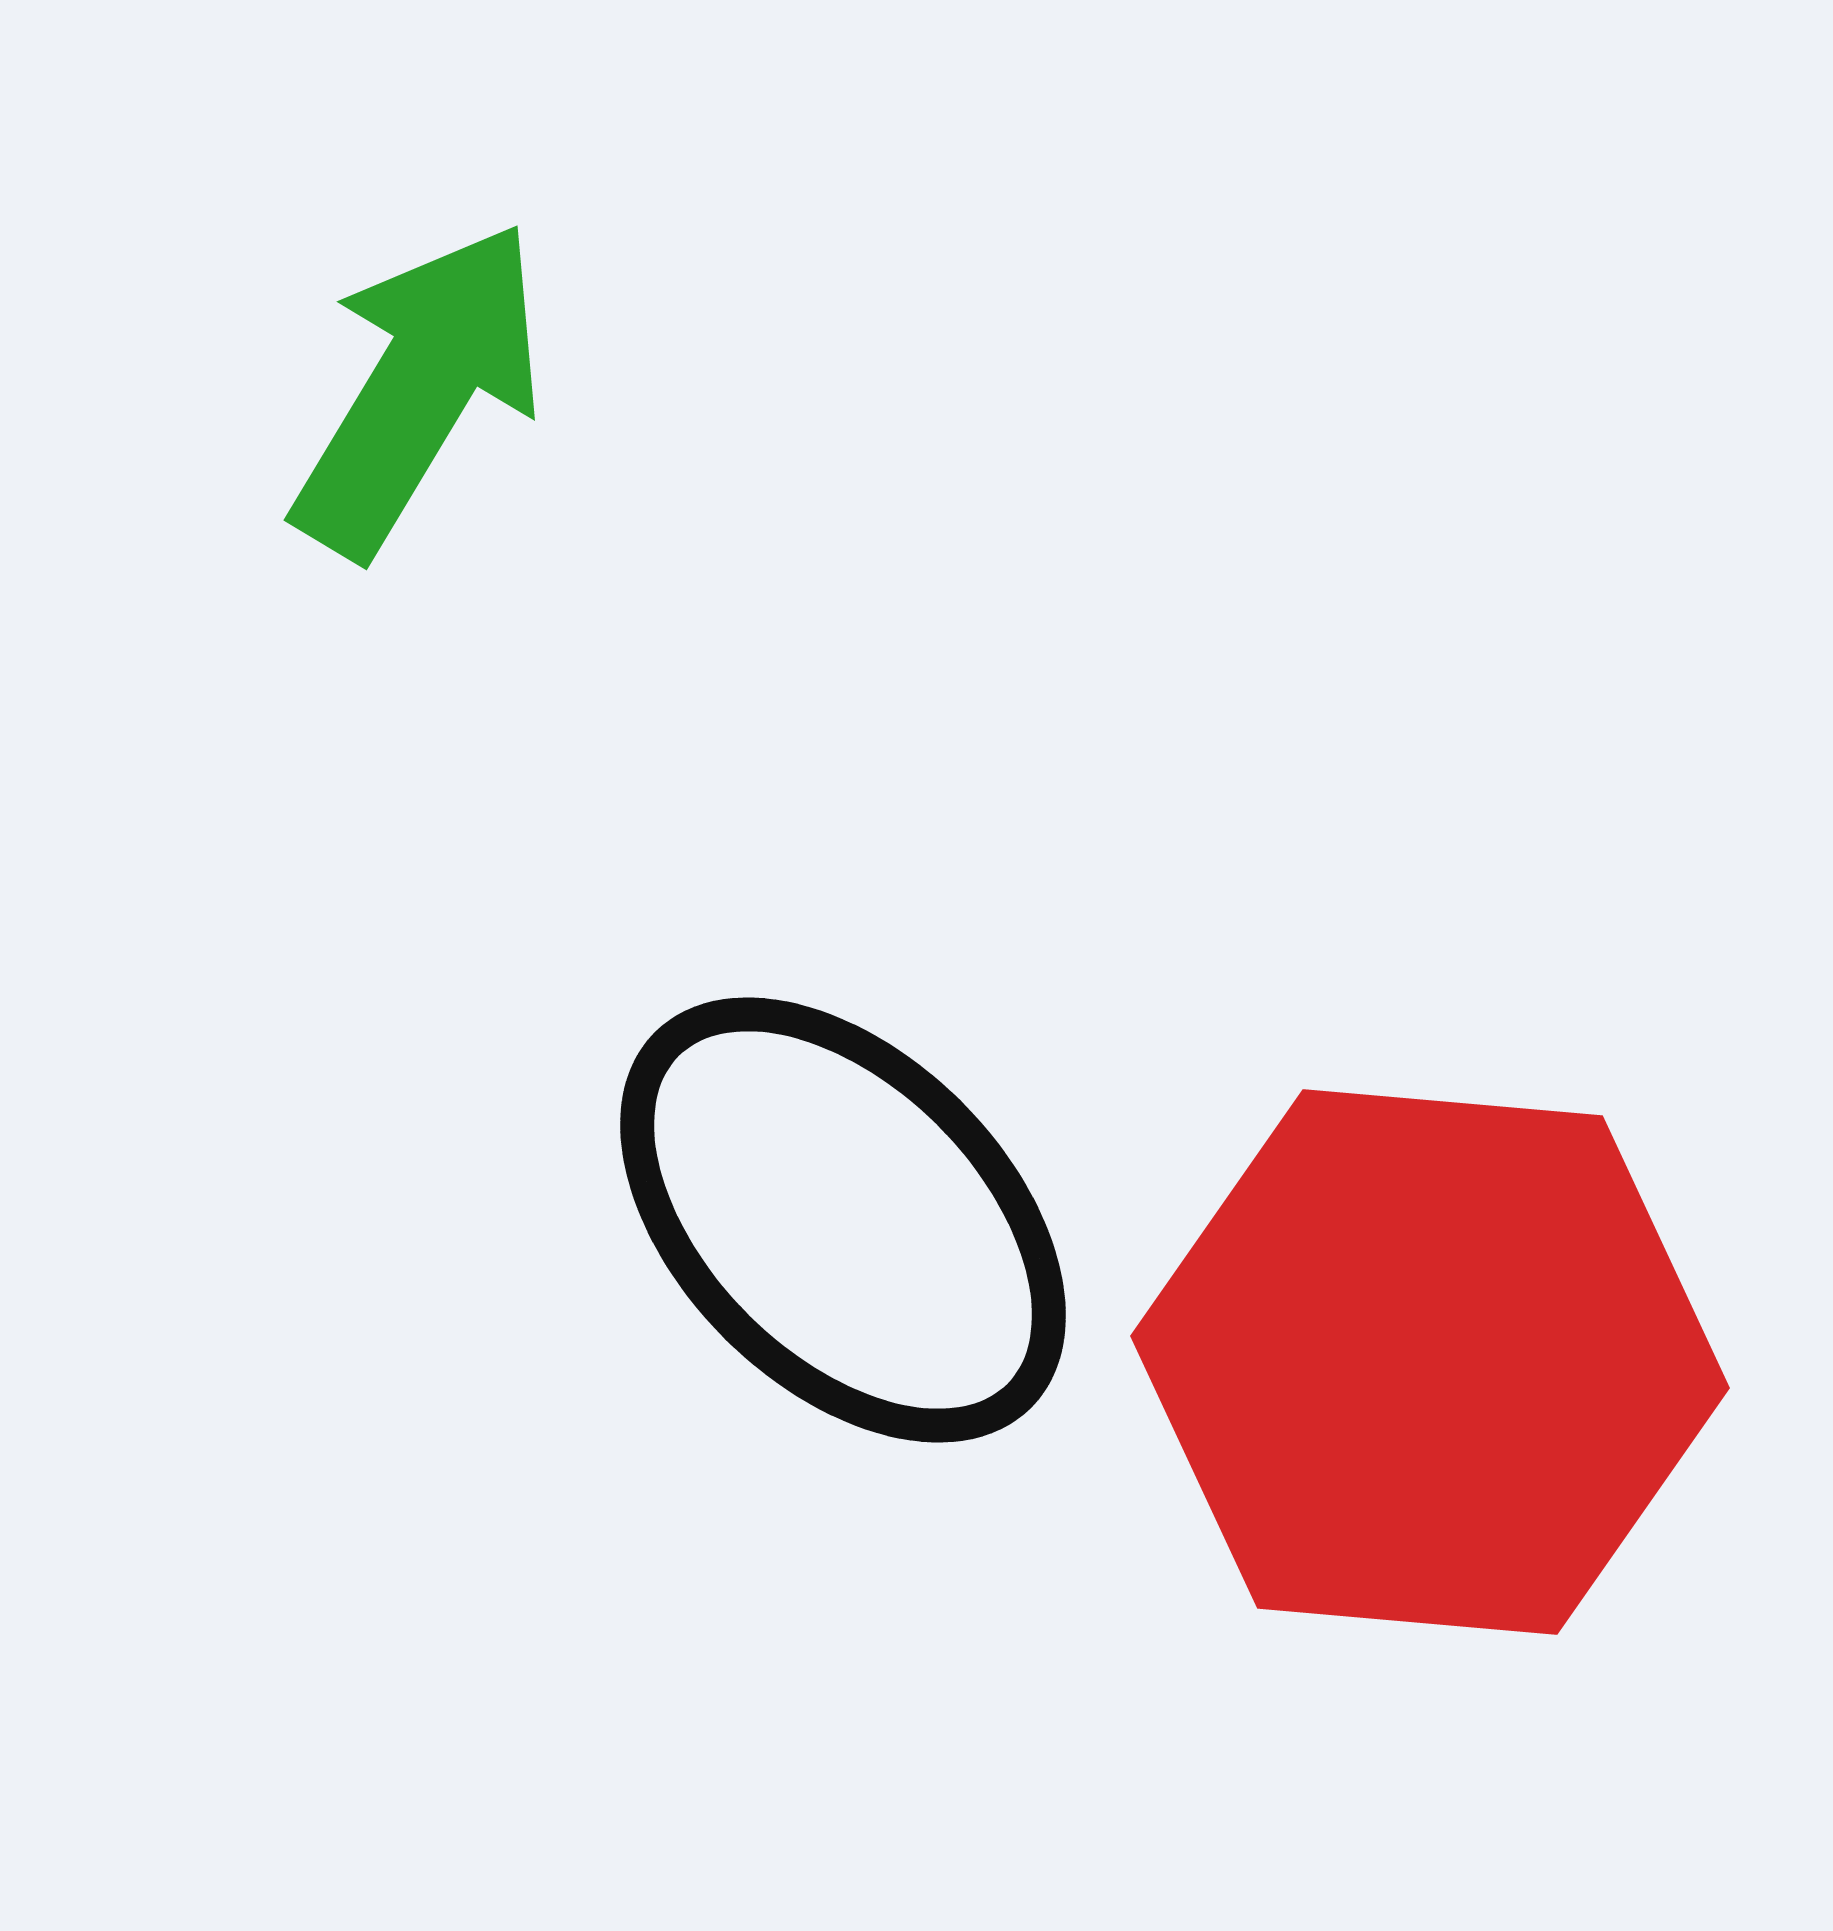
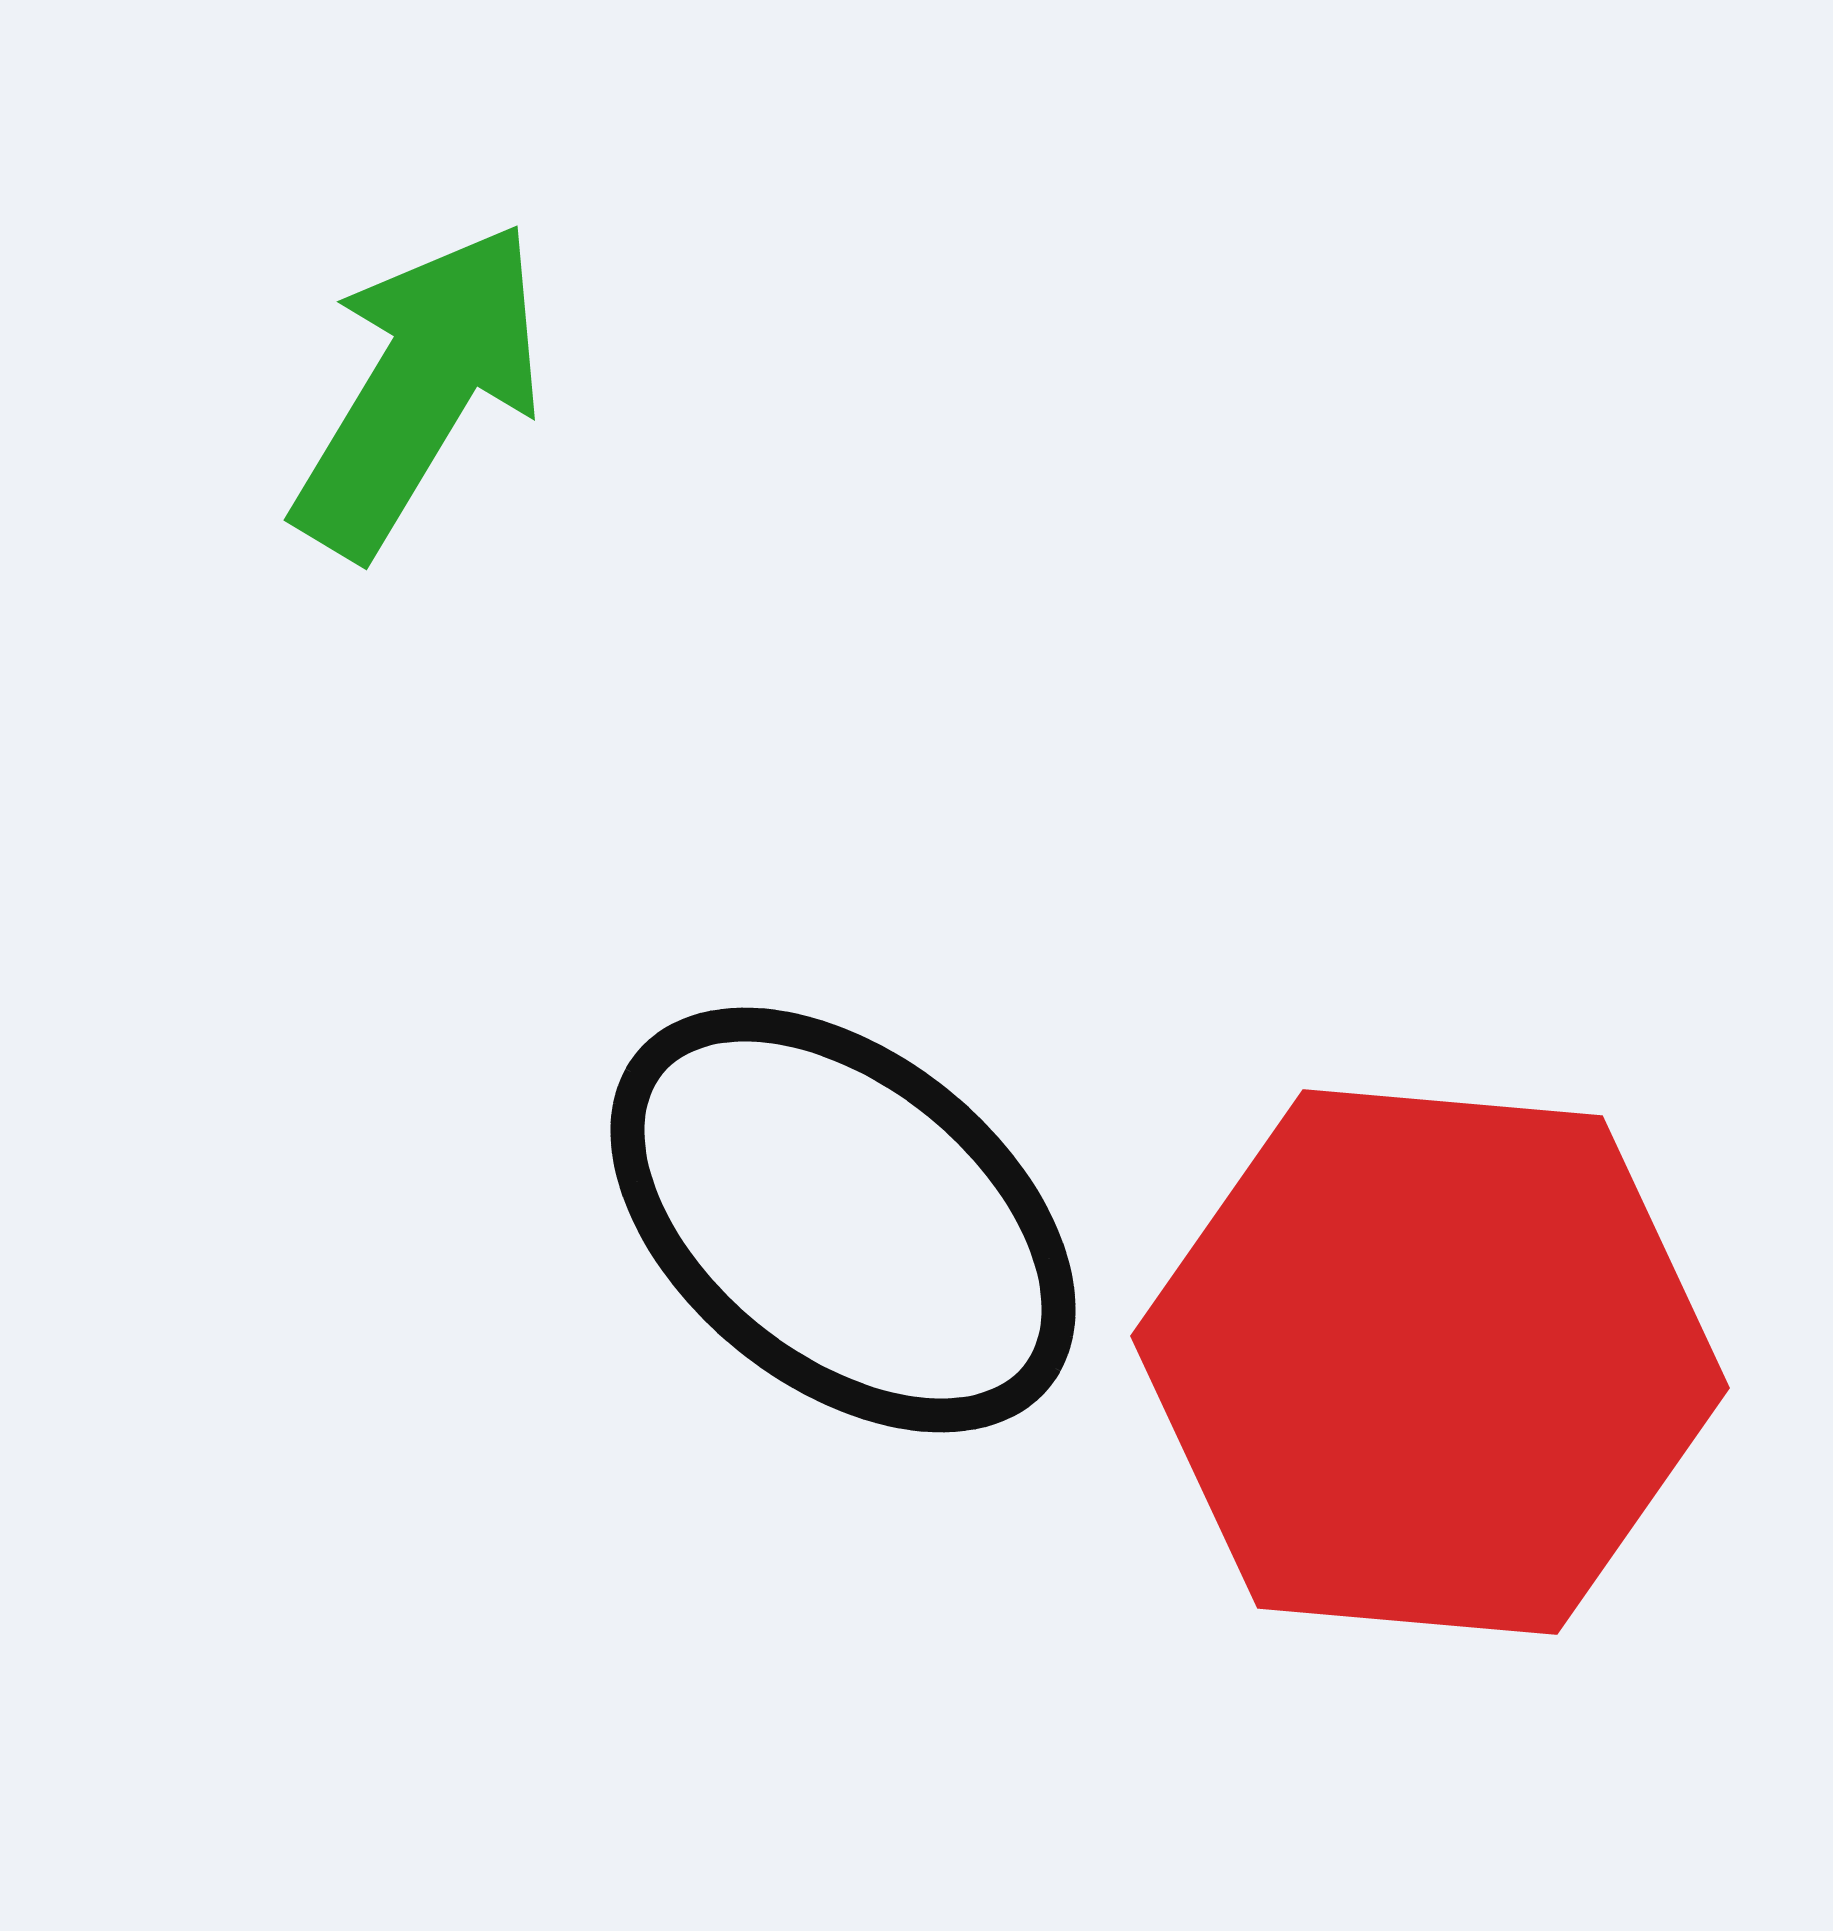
black ellipse: rotated 6 degrees counterclockwise
